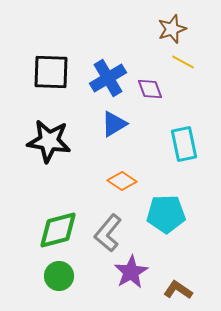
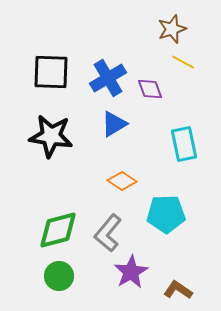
black star: moved 2 px right, 5 px up
